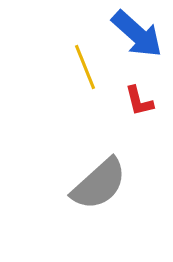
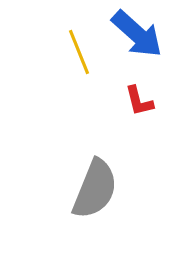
yellow line: moved 6 px left, 15 px up
gray semicircle: moved 4 px left, 5 px down; rotated 26 degrees counterclockwise
